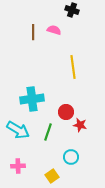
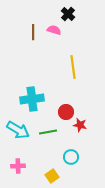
black cross: moved 4 px left, 4 px down; rotated 24 degrees clockwise
green line: rotated 60 degrees clockwise
